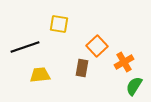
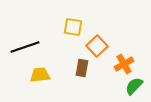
yellow square: moved 14 px right, 3 px down
orange cross: moved 2 px down
green semicircle: rotated 12 degrees clockwise
